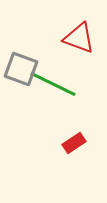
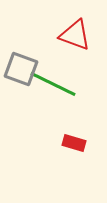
red triangle: moved 4 px left, 3 px up
red rectangle: rotated 50 degrees clockwise
